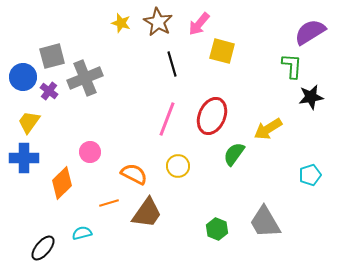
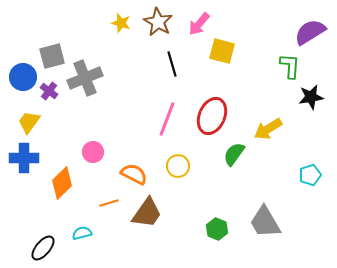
green L-shape: moved 2 px left
pink circle: moved 3 px right
